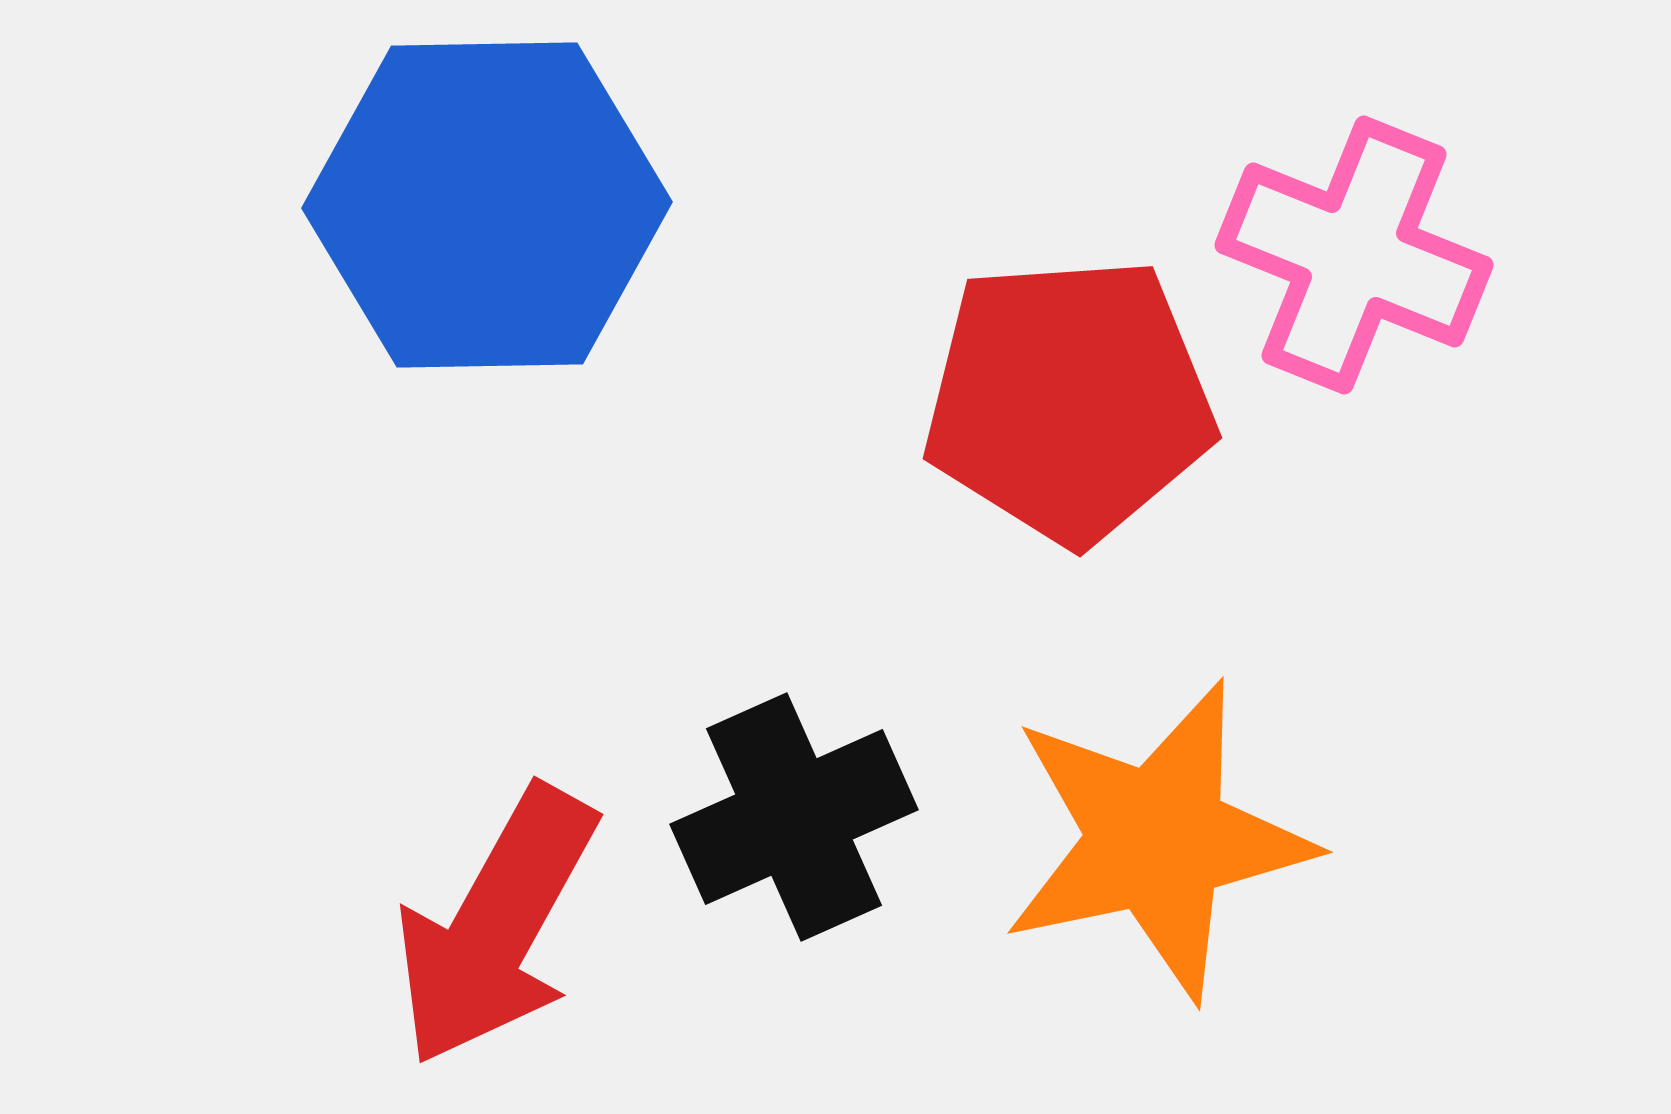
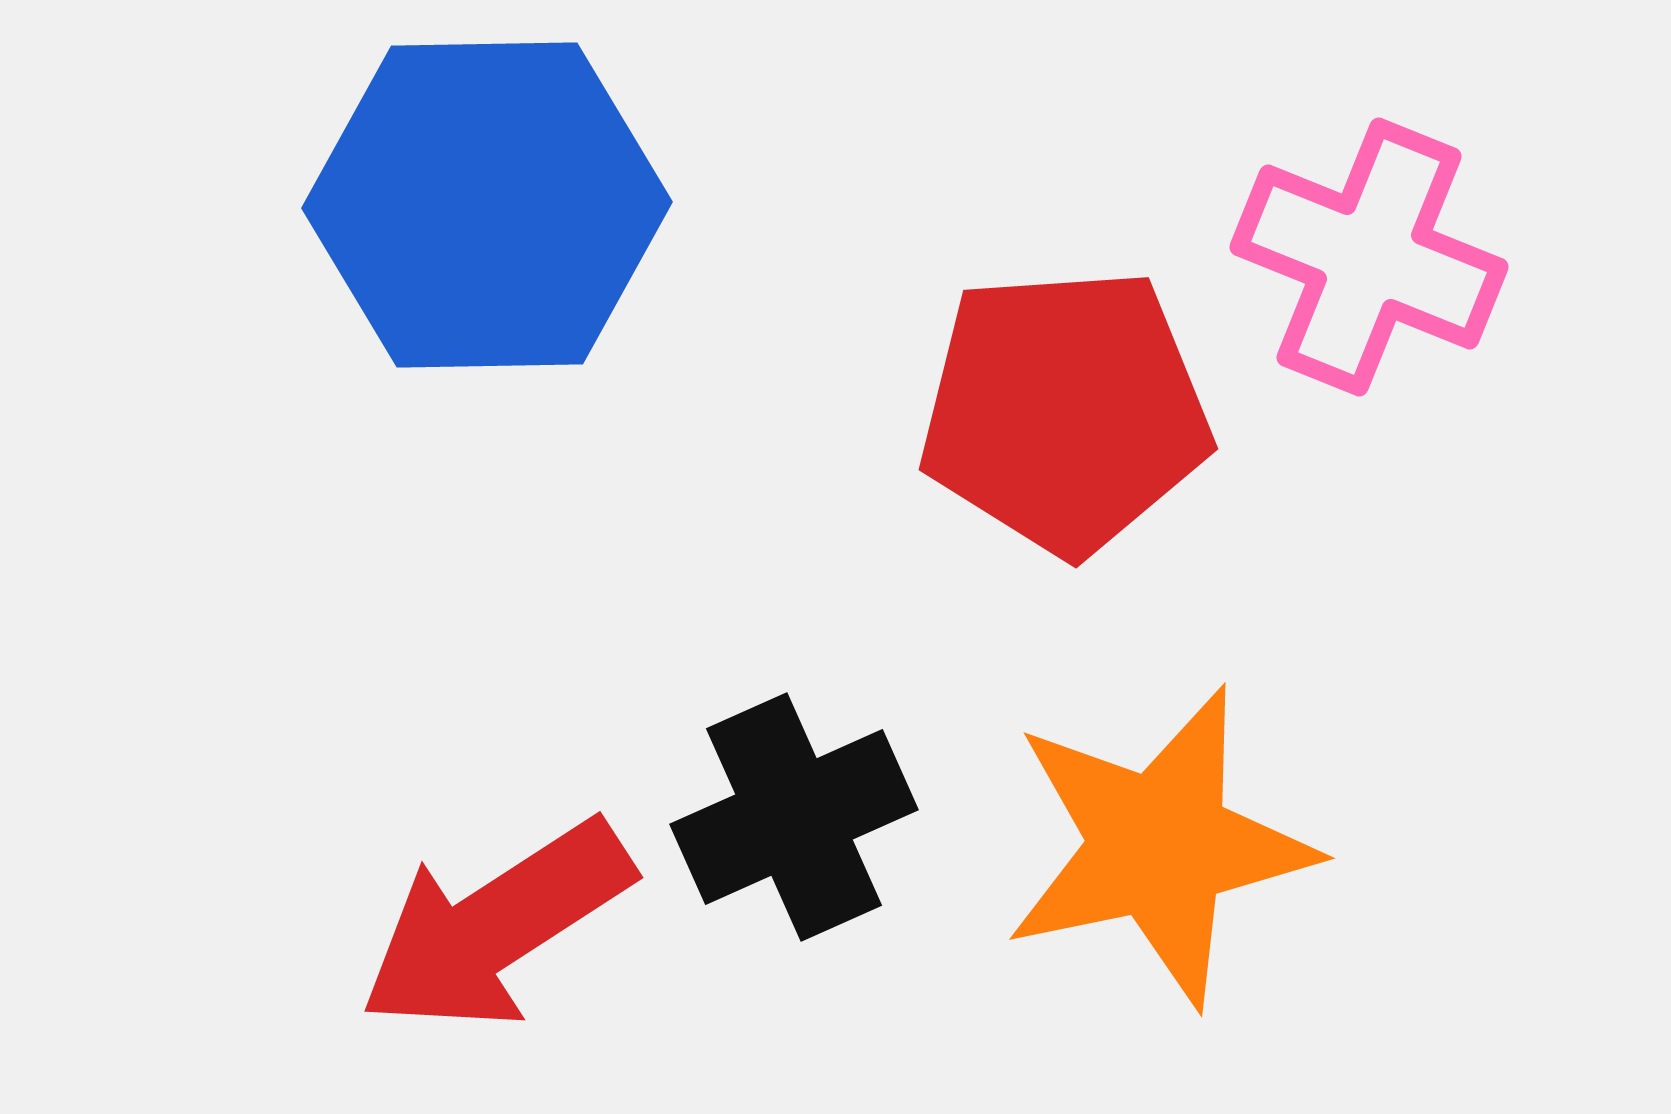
pink cross: moved 15 px right, 2 px down
red pentagon: moved 4 px left, 11 px down
orange star: moved 2 px right, 6 px down
red arrow: rotated 28 degrees clockwise
